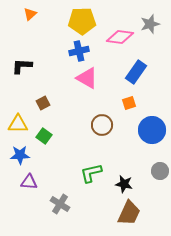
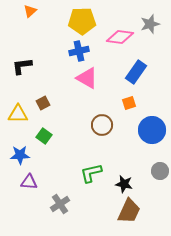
orange triangle: moved 3 px up
black L-shape: rotated 10 degrees counterclockwise
yellow triangle: moved 10 px up
gray cross: rotated 24 degrees clockwise
brown trapezoid: moved 2 px up
